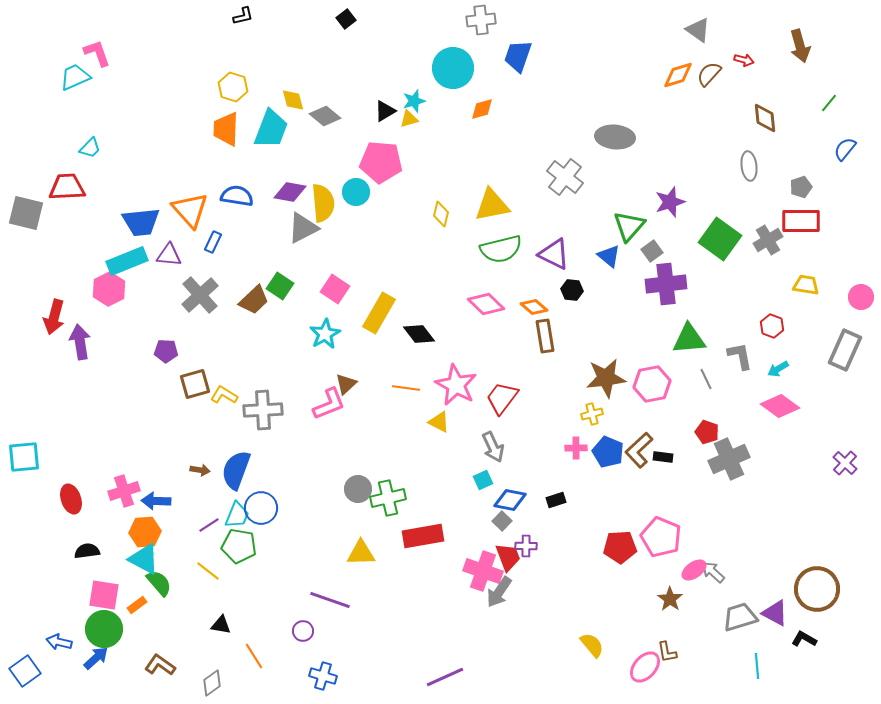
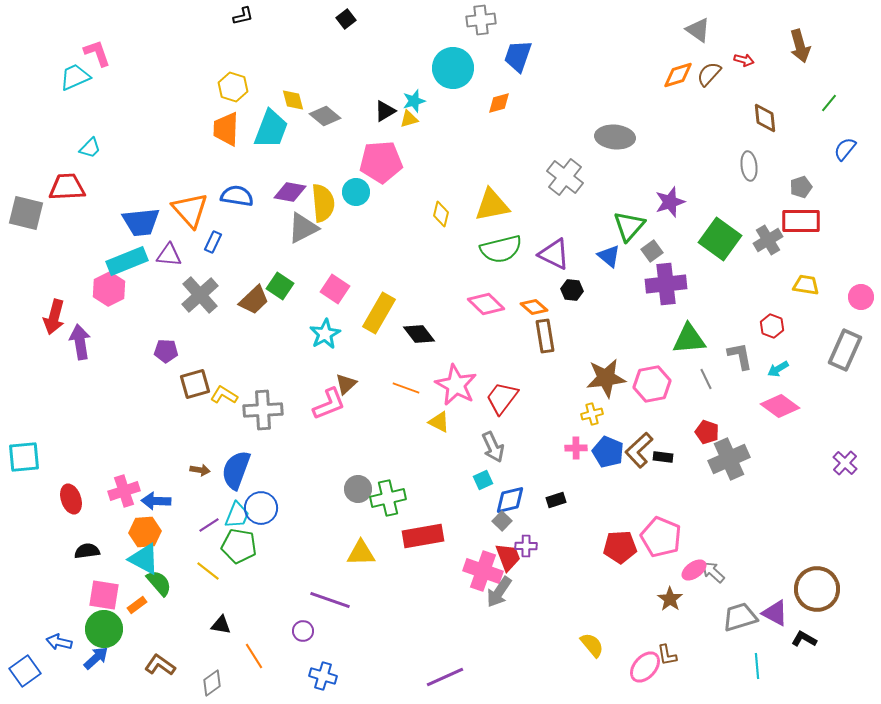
orange diamond at (482, 109): moved 17 px right, 6 px up
pink pentagon at (381, 162): rotated 9 degrees counterclockwise
orange line at (406, 388): rotated 12 degrees clockwise
blue diamond at (510, 500): rotated 24 degrees counterclockwise
brown L-shape at (667, 652): moved 3 px down
